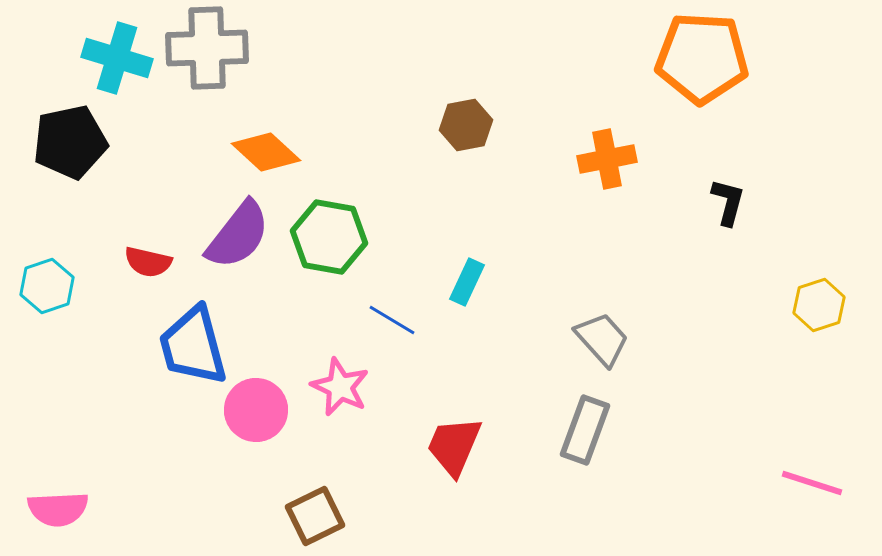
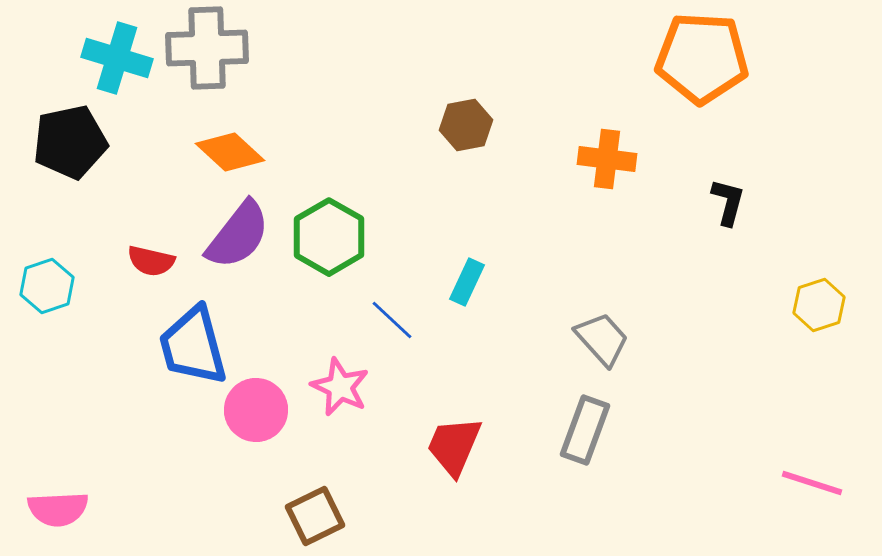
orange diamond: moved 36 px left
orange cross: rotated 18 degrees clockwise
green hexagon: rotated 20 degrees clockwise
red semicircle: moved 3 px right, 1 px up
blue line: rotated 12 degrees clockwise
